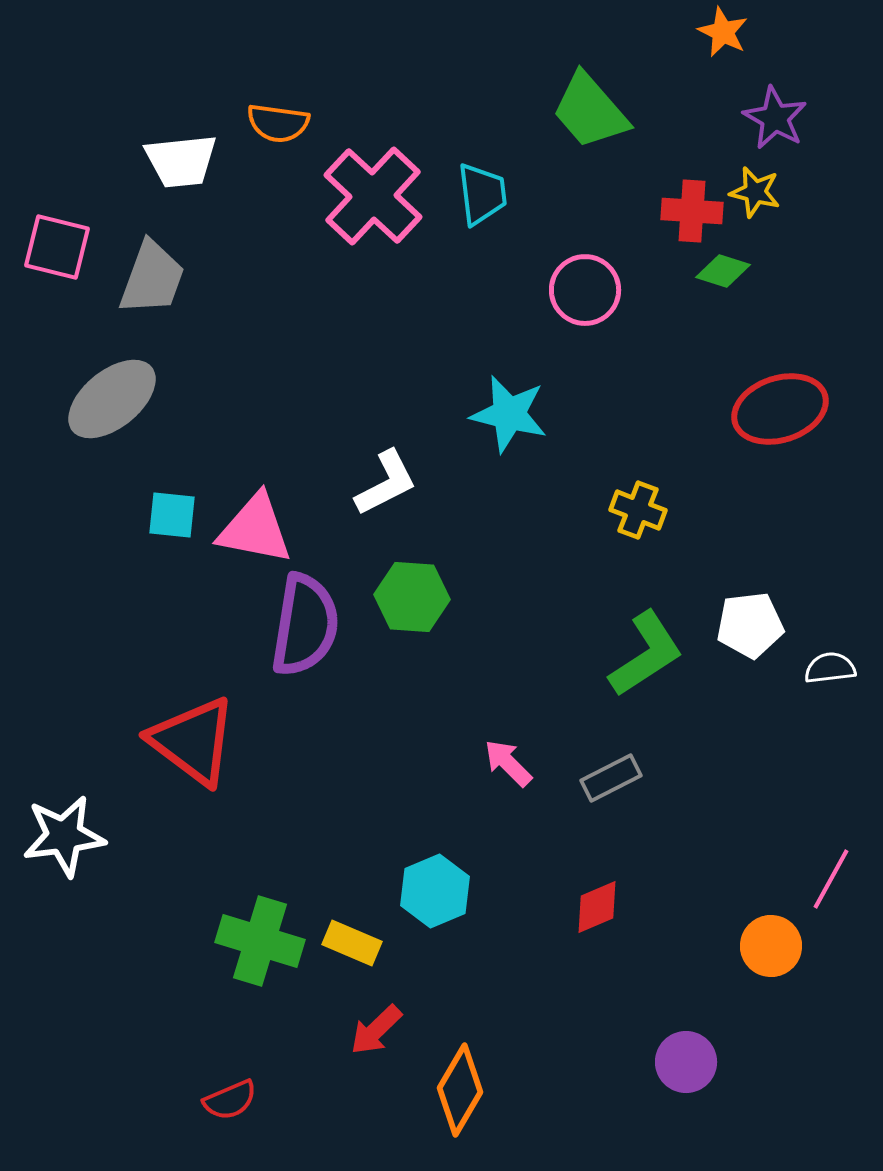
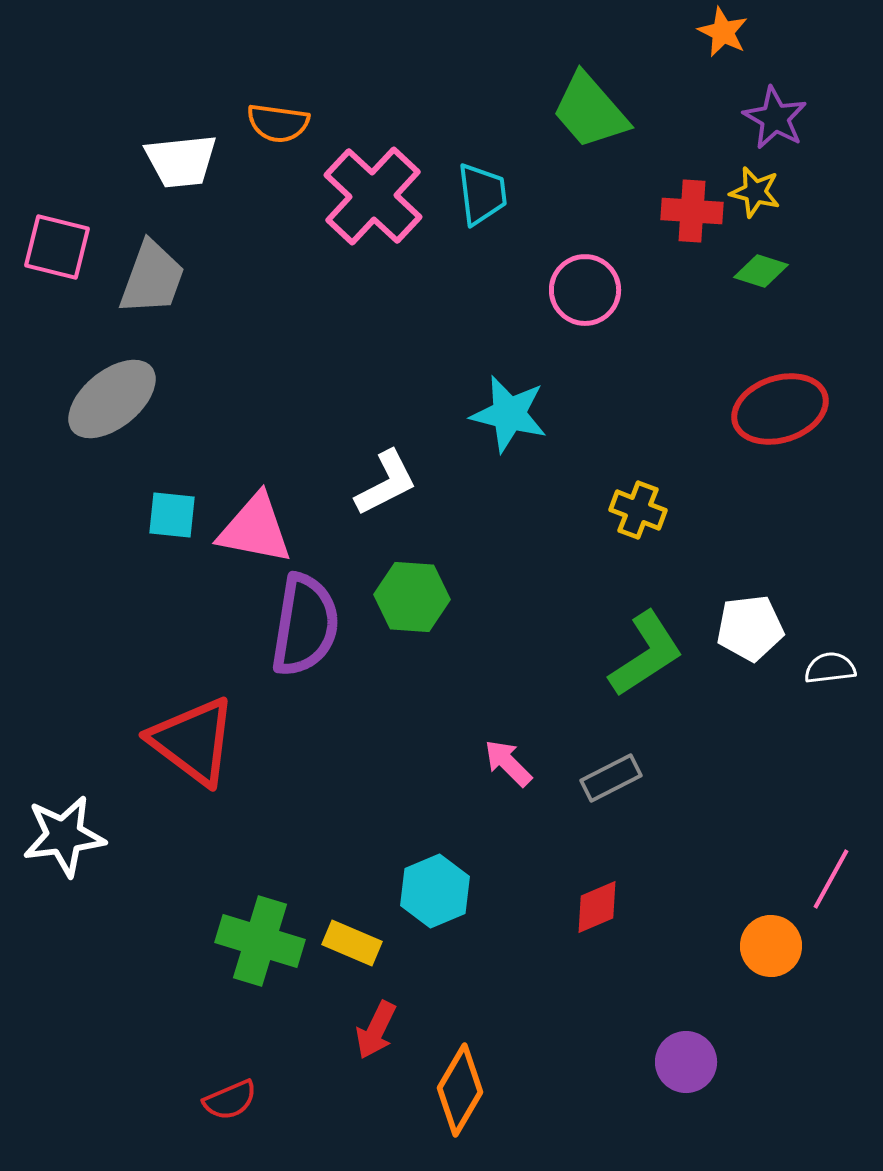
green diamond: moved 38 px right
white pentagon: moved 3 px down
red arrow: rotated 20 degrees counterclockwise
